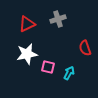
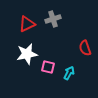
gray cross: moved 5 px left
